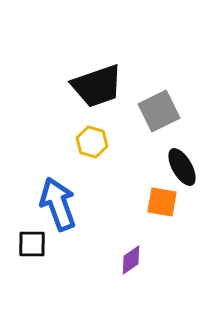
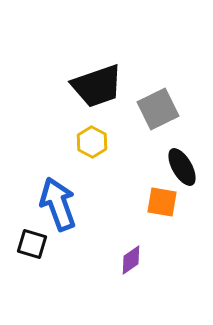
gray square: moved 1 px left, 2 px up
yellow hexagon: rotated 12 degrees clockwise
black square: rotated 16 degrees clockwise
